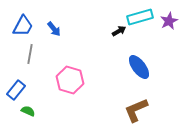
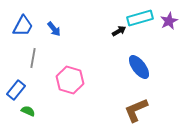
cyan rectangle: moved 1 px down
gray line: moved 3 px right, 4 px down
